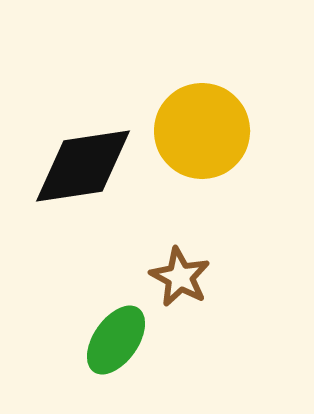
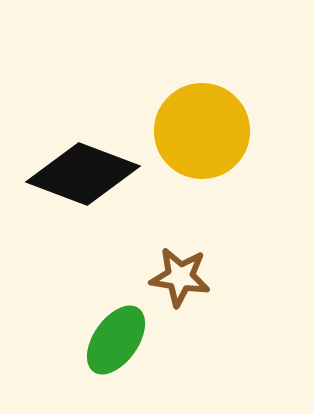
black diamond: moved 8 px down; rotated 29 degrees clockwise
brown star: rotated 20 degrees counterclockwise
